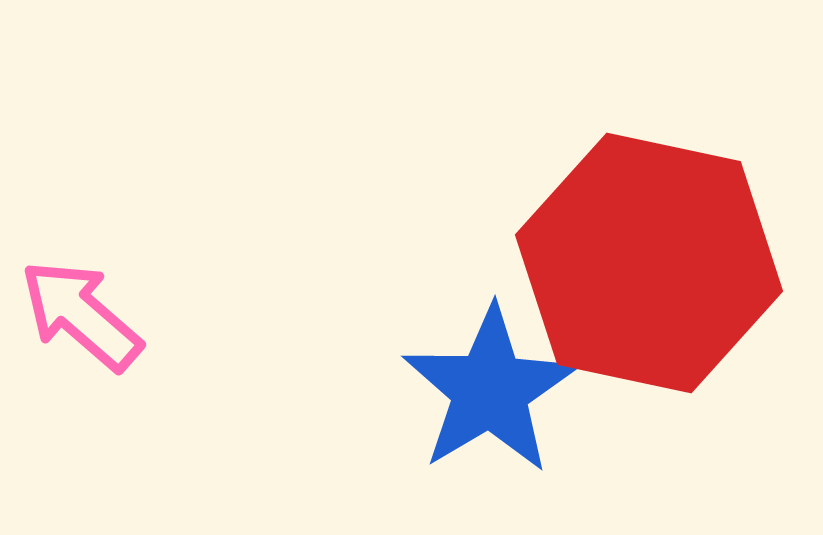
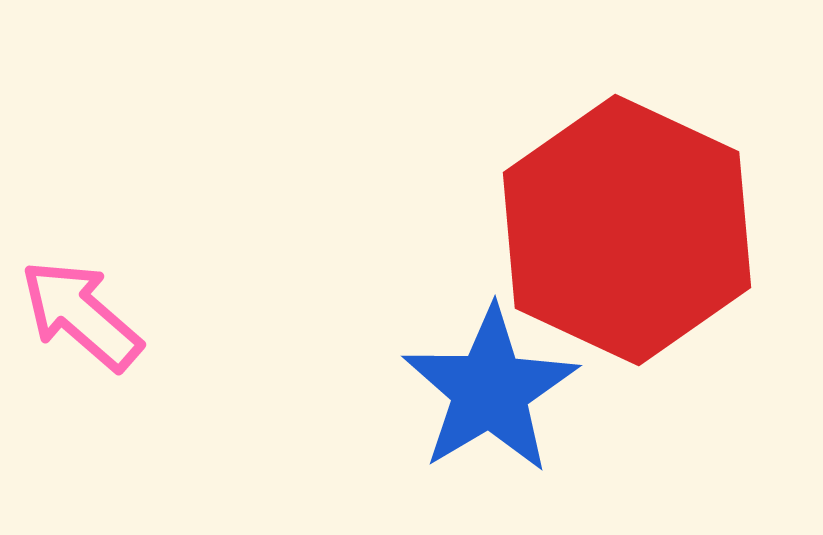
red hexagon: moved 22 px left, 33 px up; rotated 13 degrees clockwise
